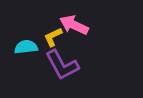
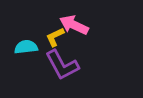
yellow L-shape: moved 2 px right
